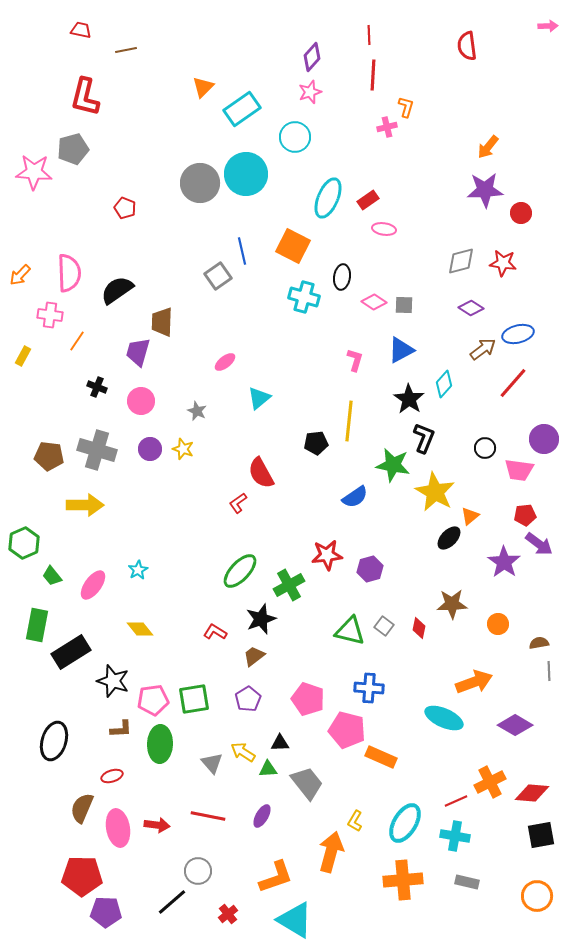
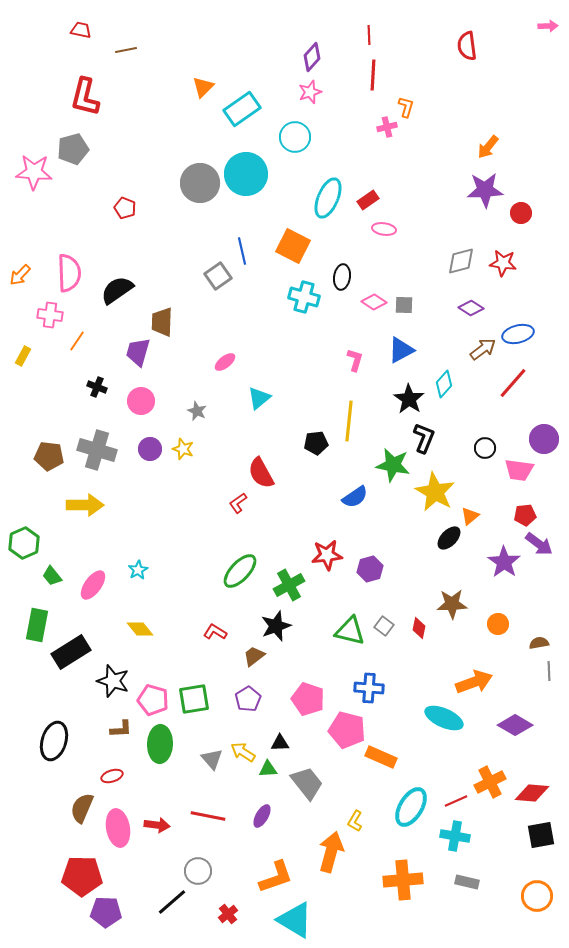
black star at (261, 619): moved 15 px right, 7 px down
pink pentagon at (153, 700): rotated 24 degrees clockwise
gray triangle at (212, 763): moved 4 px up
cyan ellipse at (405, 823): moved 6 px right, 16 px up
